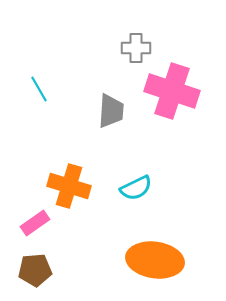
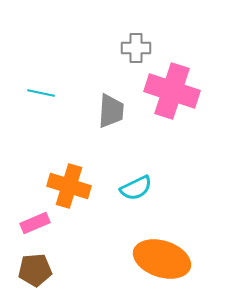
cyan line: moved 2 px right, 4 px down; rotated 48 degrees counterclockwise
pink rectangle: rotated 12 degrees clockwise
orange ellipse: moved 7 px right, 1 px up; rotated 10 degrees clockwise
